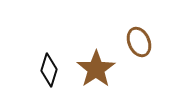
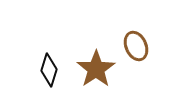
brown ellipse: moved 3 px left, 4 px down
